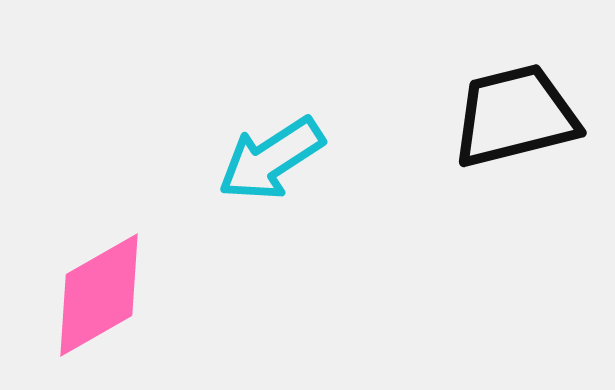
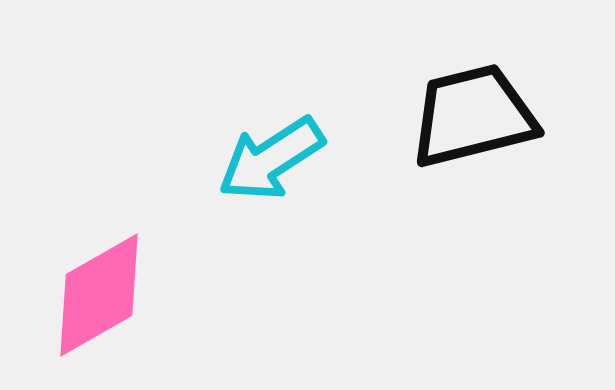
black trapezoid: moved 42 px left
